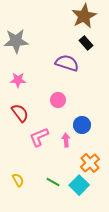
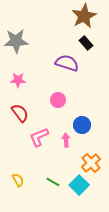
orange cross: moved 1 px right
